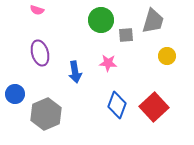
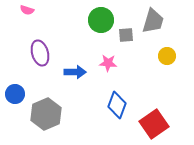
pink semicircle: moved 10 px left
blue arrow: rotated 80 degrees counterclockwise
red square: moved 17 px down; rotated 8 degrees clockwise
